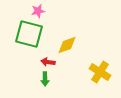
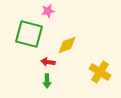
pink star: moved 10 px right
green arrow: moved 2 px right, 2 px down
